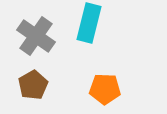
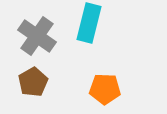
gray cross: moved 1 px right
brown pentagon: moved 3 px up
